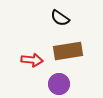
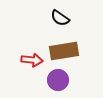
brown rectangle: moved 4 px left
purple circle: moved 1 px left, 4 px up
